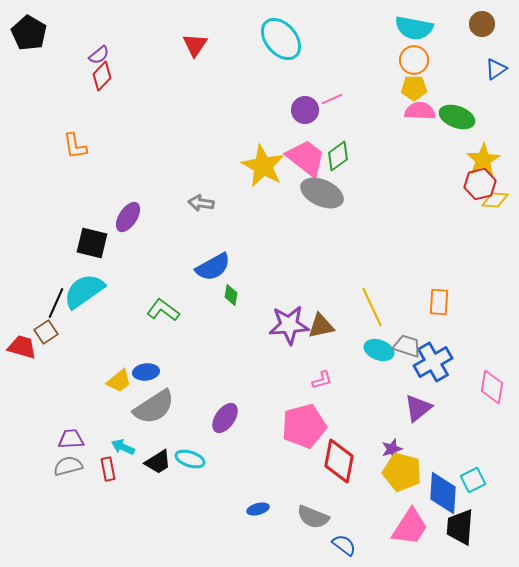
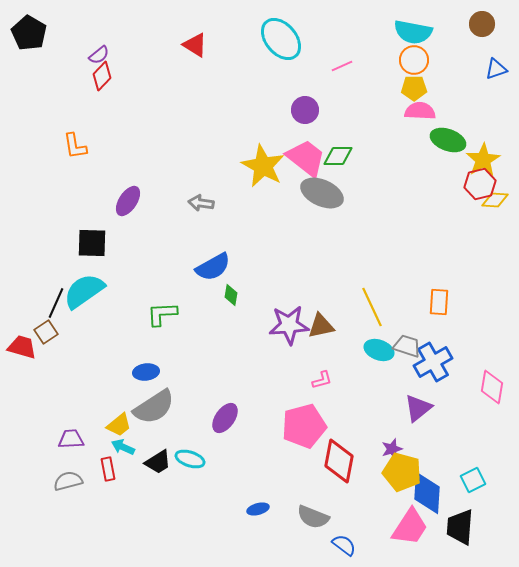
cyan semicircle at (414, 28): moved 1 px left, 4 px down
red triangle at (195, 45): rotated 32 degrees counterclockwise
blue triangle at (496, 69): rotated 15 degrees clockwise
pink line at (332, 99): moved 10 px right, 33 px up
green ellipse at (457, 117): moved 9 px left, 23 px down
green diamond at (338, 156): rotated 36 degrees clockwise
purple ellipse at (128, 217): moved 16 px up
black square at (92, 243): rotated 12 degrees counterclockwise
green L-shape at (163, 310): moved 1 px left, 4 px down; rotated 40 degrees counterclockwise
yellow trapezoid at (119, 381): moved 44 px down
gray semicircle at (68, 466): moved 15 px down
blue diamond at (443, 493): moved 16 px left
